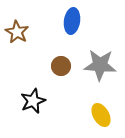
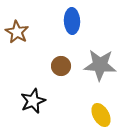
blue ellipse: rotated 10 degrees counterclockwise
